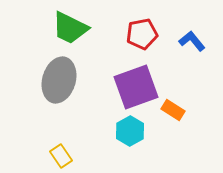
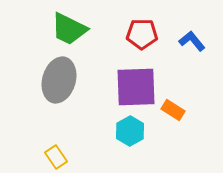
green trapezoid: moved 1 px left, 1 px down
red pentagon: rotated 12 degrees clockwise
purple square: rotated 18 degrees clockwise
yellow rectangle: moved 5 px left, 1 px down
